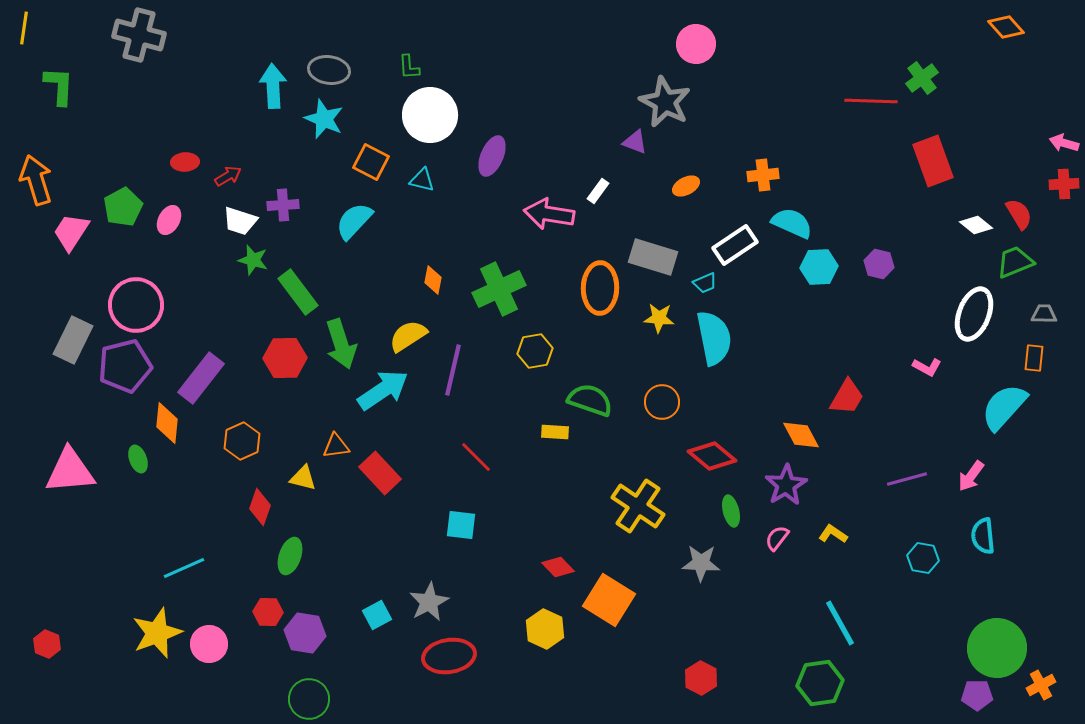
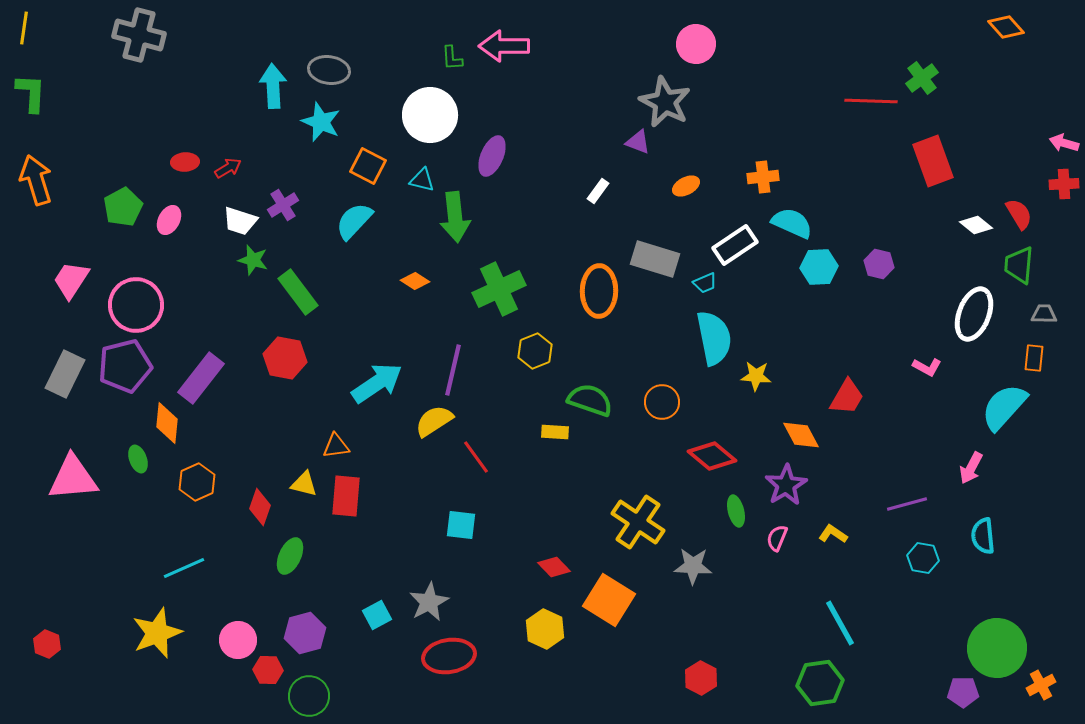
green L-shape at (409, 67): moved 43 px right, 9 px up
green L-shape at (59, 86): moved 28 px left, 7 px down
cyan star at (324, 119): moved 3 px left, 3 px down
purple triangle at (635, 142): moved 3 px right
orange square at (371, 162): moved 3 px left, 4 px down
orange cross at (763, 175): moved 2 px down
red arrow at (228, 176): moved 8 px up
purple cross at (283, 205): rotated 28 degrees counterclockwise
pink arrow at (549, 214): moved 45 px left, 168 px up; rotated 9 degrees counterclockwise
pink trapezoid at (71, 232): moved 48 px down
gray rectangle at (653, 257): moved 2 px right, 2 px down
green trapezoid at (1015, 262): moved 4 px right, 3 px down; rotated 63 degrees counterclockwise
orange diamond at (433, 280): moved 18 px left, 1 px down; rotated 68 degrees counterclockwise
orange ellipse at (600, 288): moved 1 px left, 3 px down
yellow star at (659, 318): moved 97 px right, 58 px down
yellow semicircle at (408, 336): moved 26 px right, 85 px down
gray rectangle at (73, 340): moved 8 px left, 34 px down
green arrow at (341, 344): moved 114 px right, 127 px up; rotated 12 degrees clockwise
yellow hexagon at (535, 351): rotated 12 degrees counterclockwise
red hexagon at (285, 358): rotated 12 degrees clockwise
cyan arrow at (383, 390): moved 6 px left, 7 px up
orange hexagon at (242, 441): moved 45 px left, 41 px down
red line at (476, 457): rotated 9 degrees clockwise
pink triangle at (70, 471): moved 3 px right, 7 px down
red rectangle at (380, 473): moved 34 px left, 23 px down; rotated 48 degrees clockwise
pink arrow at (971, 476): moved 8 px up; rotated 8 degrees counterclockwise
yellow triangle at (303, 478): moved 1 px right, 6 px down
purple line at (907, 479): moved 25 px down
yellow cross at (638, 506): moved 16 px down
green ellipse at (731, 511): moved 5 px right
pink semicircle at (777, 538): rotated 16 degrees counterclockwise
green ellipse at (290, 556): rotated 6 degrees clockwise
gray star at (701, 563): moved 8 px left, 3 px down
red diamond at (558, 567): moved 4 px left
red hexagon at (268, 612): moved 58 px down
purple hexagon at (305, 633): rotated 24 degrees counterclockwise
pink circle at (209, 644): moved 29 px right, 4 px up
purple pentagon at (977, 695): moved 14 px left, 3 px up
green circle at (309, 699): moved 3 px up
